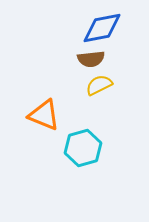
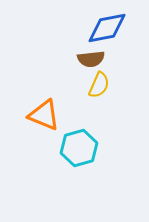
blue diamond: moved 5 px right
yellow semicircle: rotated 140 degrees clockwise
cyan hexagon: moved 4 px left
